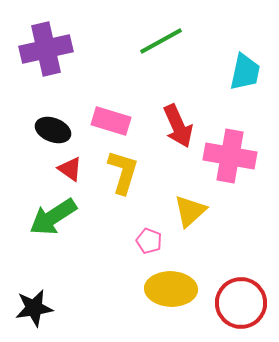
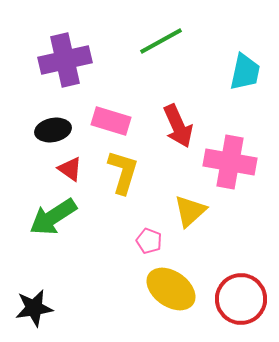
purple cross: moved 19 px right, 11 px down
black ellipse: rotated 32 degrees counterclockwise
pink cross: moved 6 px down
yellow ellipse: rotated 33 degrees clockwise
red circle: moved 4 px up
